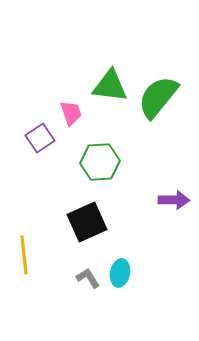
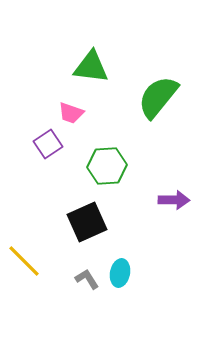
green triangle: moved 19 px left, 19 px up
pink trapezoid: rotated 128 degrees clockwise
purple square: moved 8 px right, 6 px down
green hexagon: moved 7 px right, 4 px down
yellow line: moved 6 px down; rotated 39 degrees counterclockwise
gray L-shape: moved 1 px left, 1 px down
